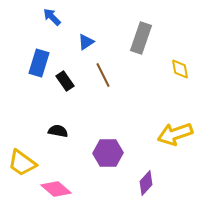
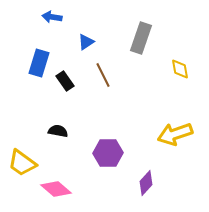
blue arrow: rotated 36 degrees counterclockwise
